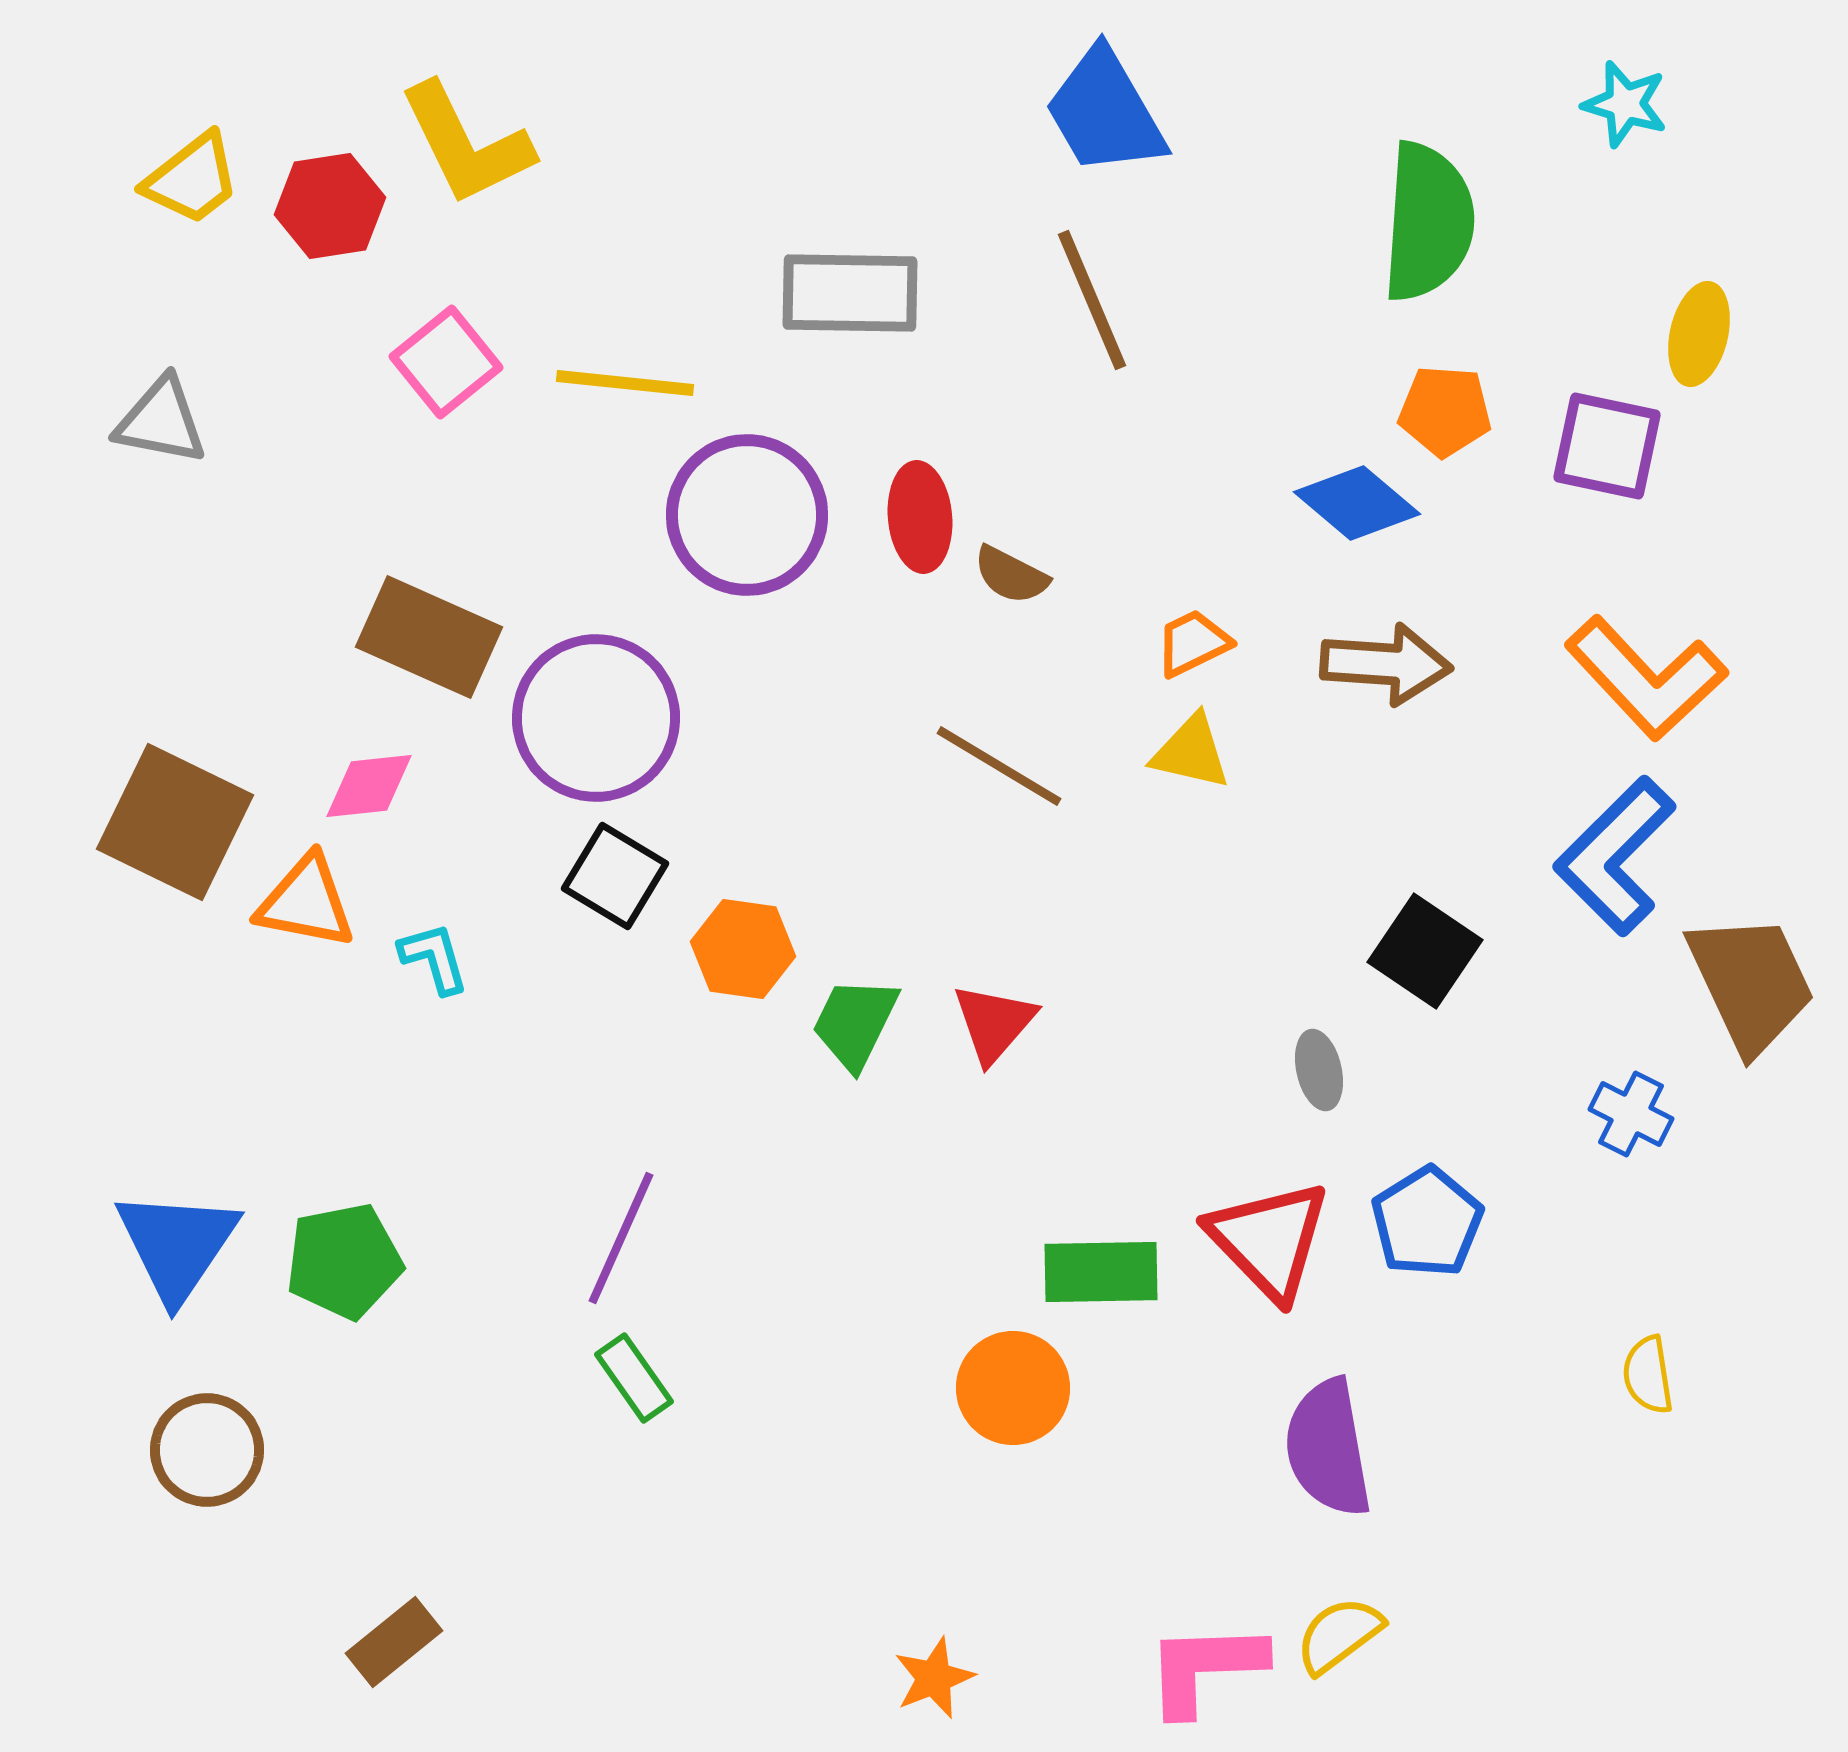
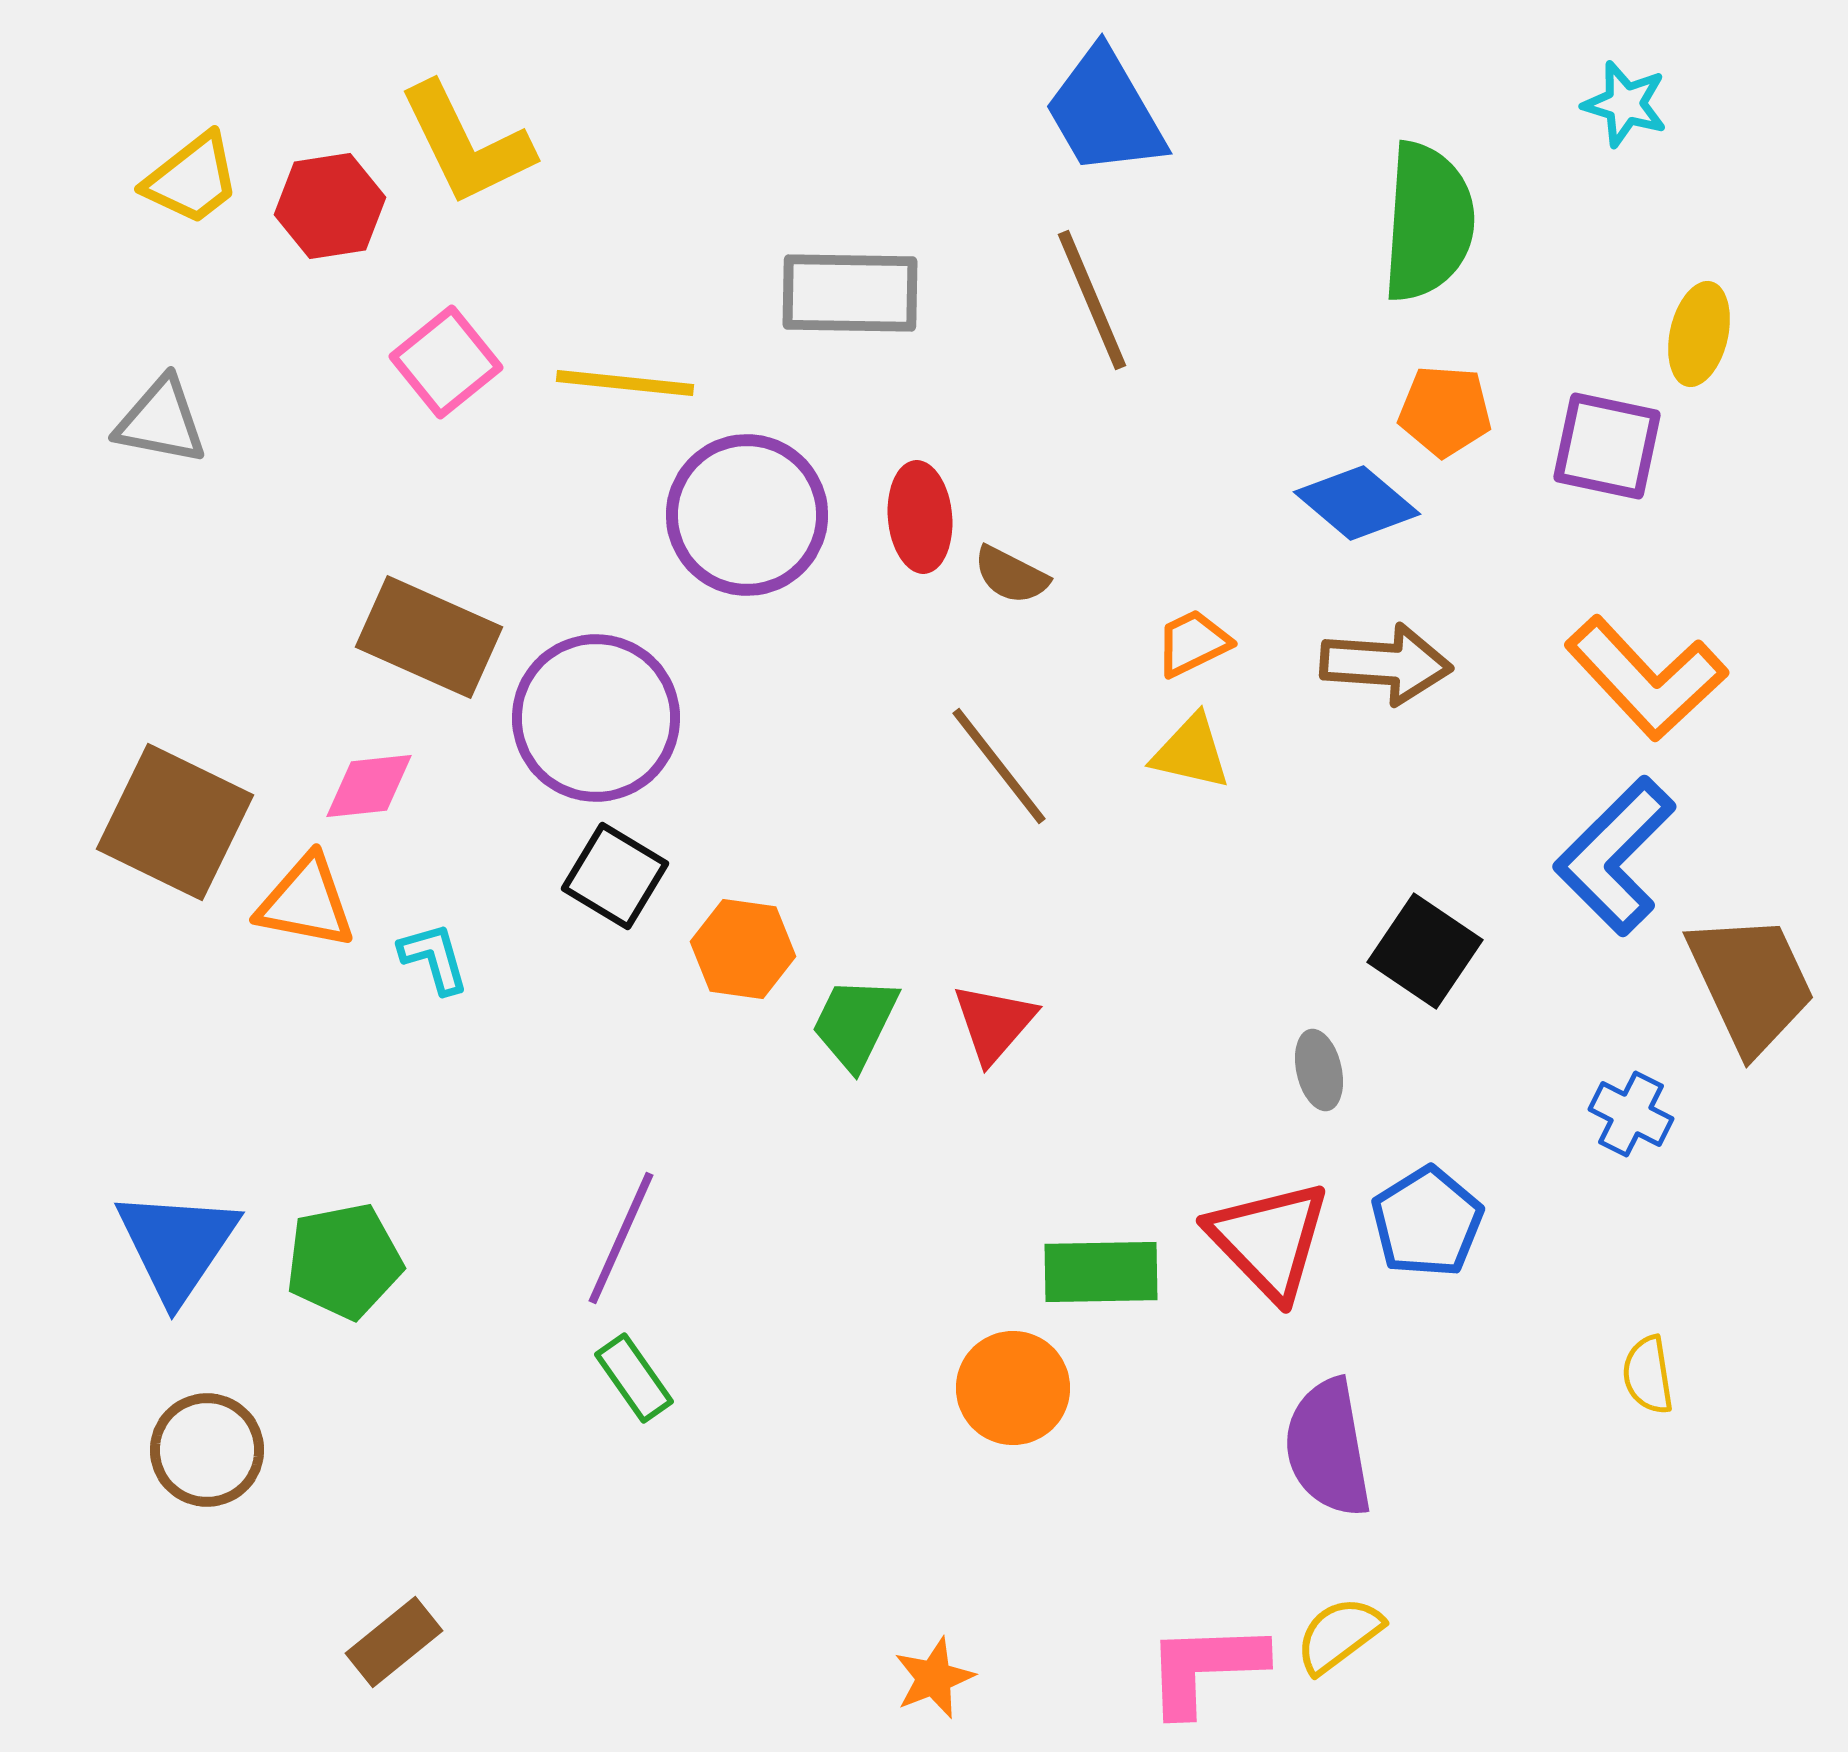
brown line at (999, 766): rotated 21 degrees clockwise
